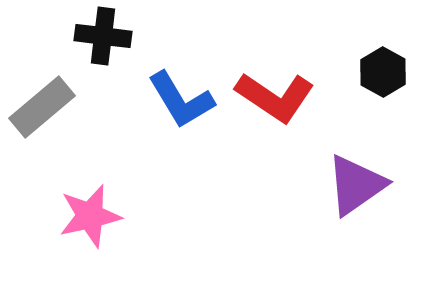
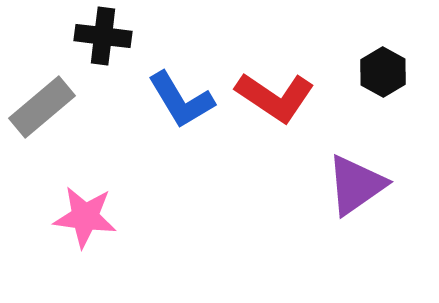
pink star: moved 5 px left, 1 px down; rotated 20 degrees clockwise
